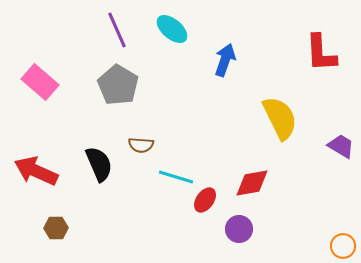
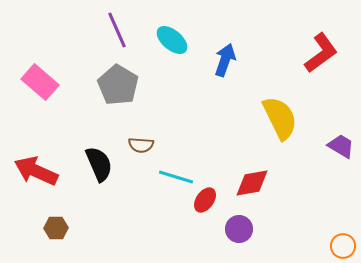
cyan ellipse: moved 11 px down
red L-shape: rotated 123 degrees counterclockwise
